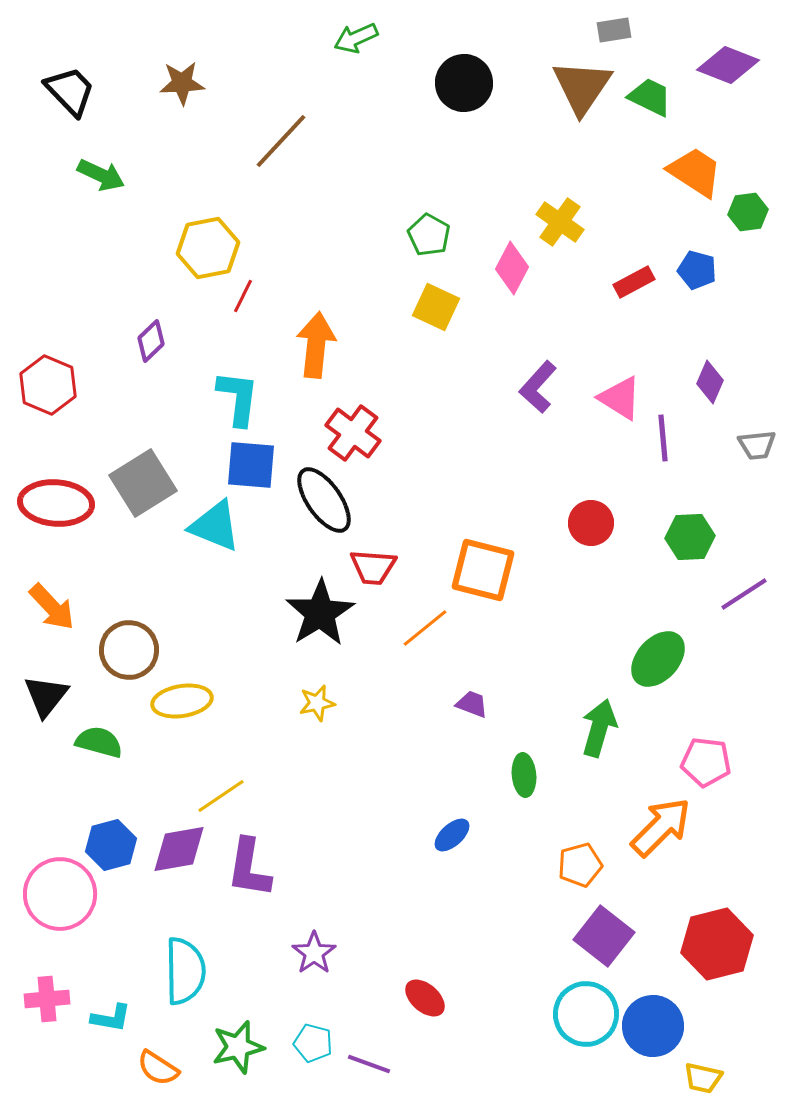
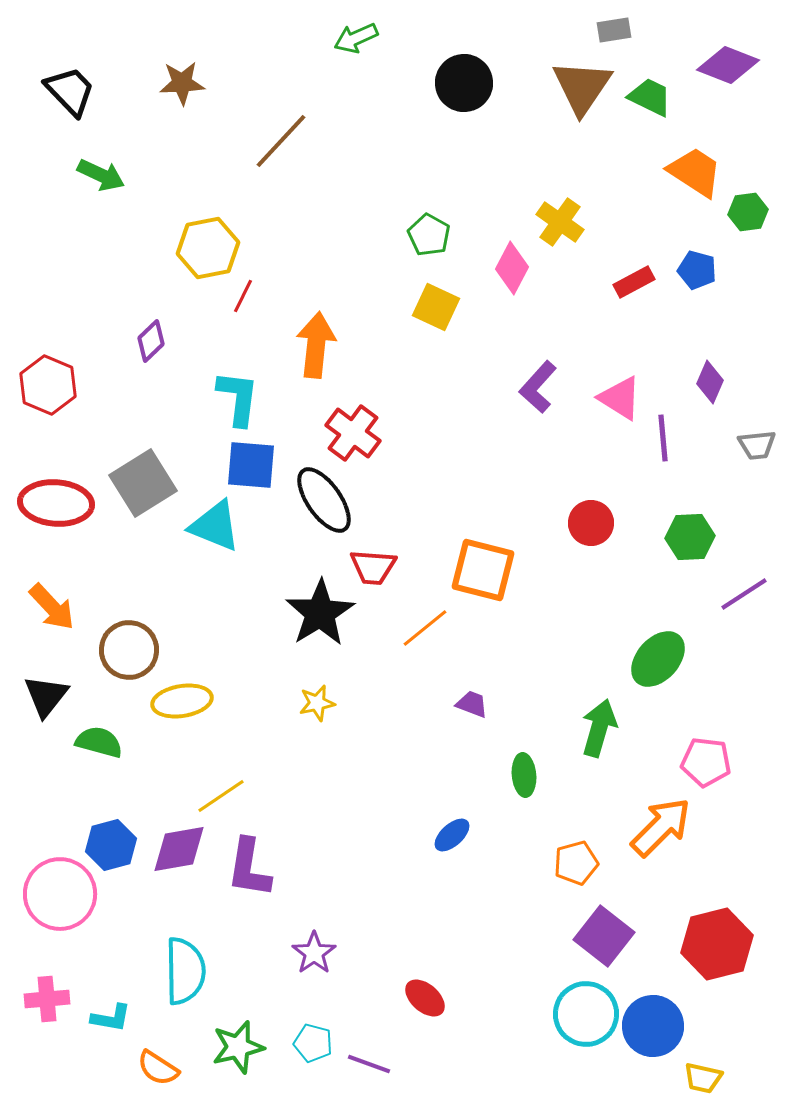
orange pentagon at (580, 865): moved 4 px left, 2 px up
